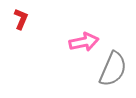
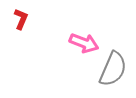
pink arrow: moved 1 px down; rotated 32 degrees clockwise
